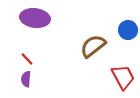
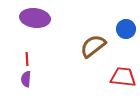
blue circle: moved 2 px left, 1 px up
red line: rotated 40 degrees clockwise
red trapezoid: rotated 56 degrees counterclockwise
